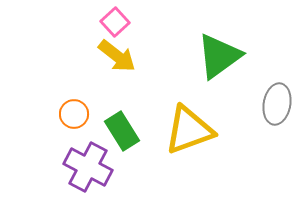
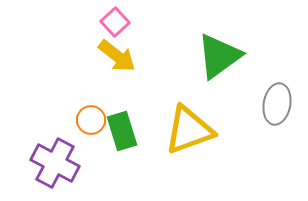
orange circle: moved 17 px right, 6 px down
green rectangle: rotated 15 degrees clockwise
purple cross: moved 33 px left, 4 px up
